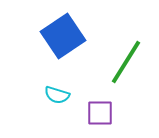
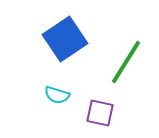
blue square: moved 2 px right, 3 px down
purple square: rotated 12 degrees clockwise
